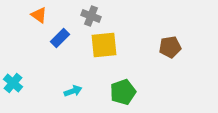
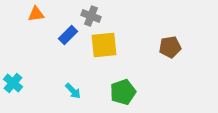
orange triangle: moved 3 px left, 1 px up; rotated 42 degrees counterclockwise
blue rectangle: moved 8 px right, 3 px up
cyan arrow: rotated 66 degrees clockwise
